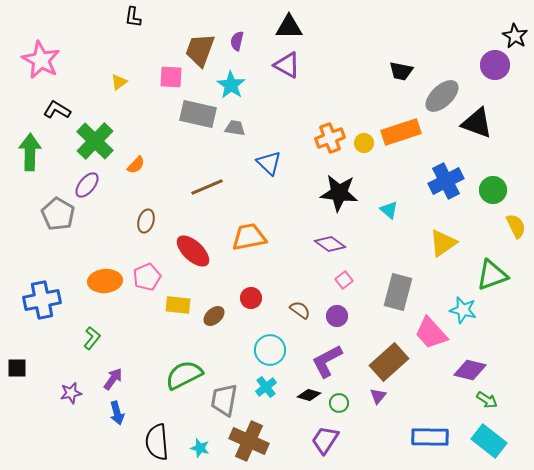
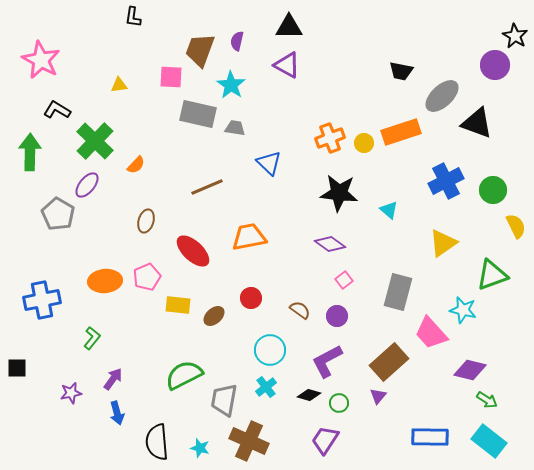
yellow triangle at (119, 82): moved 3 px down; rotated 30 degrees clockwise
